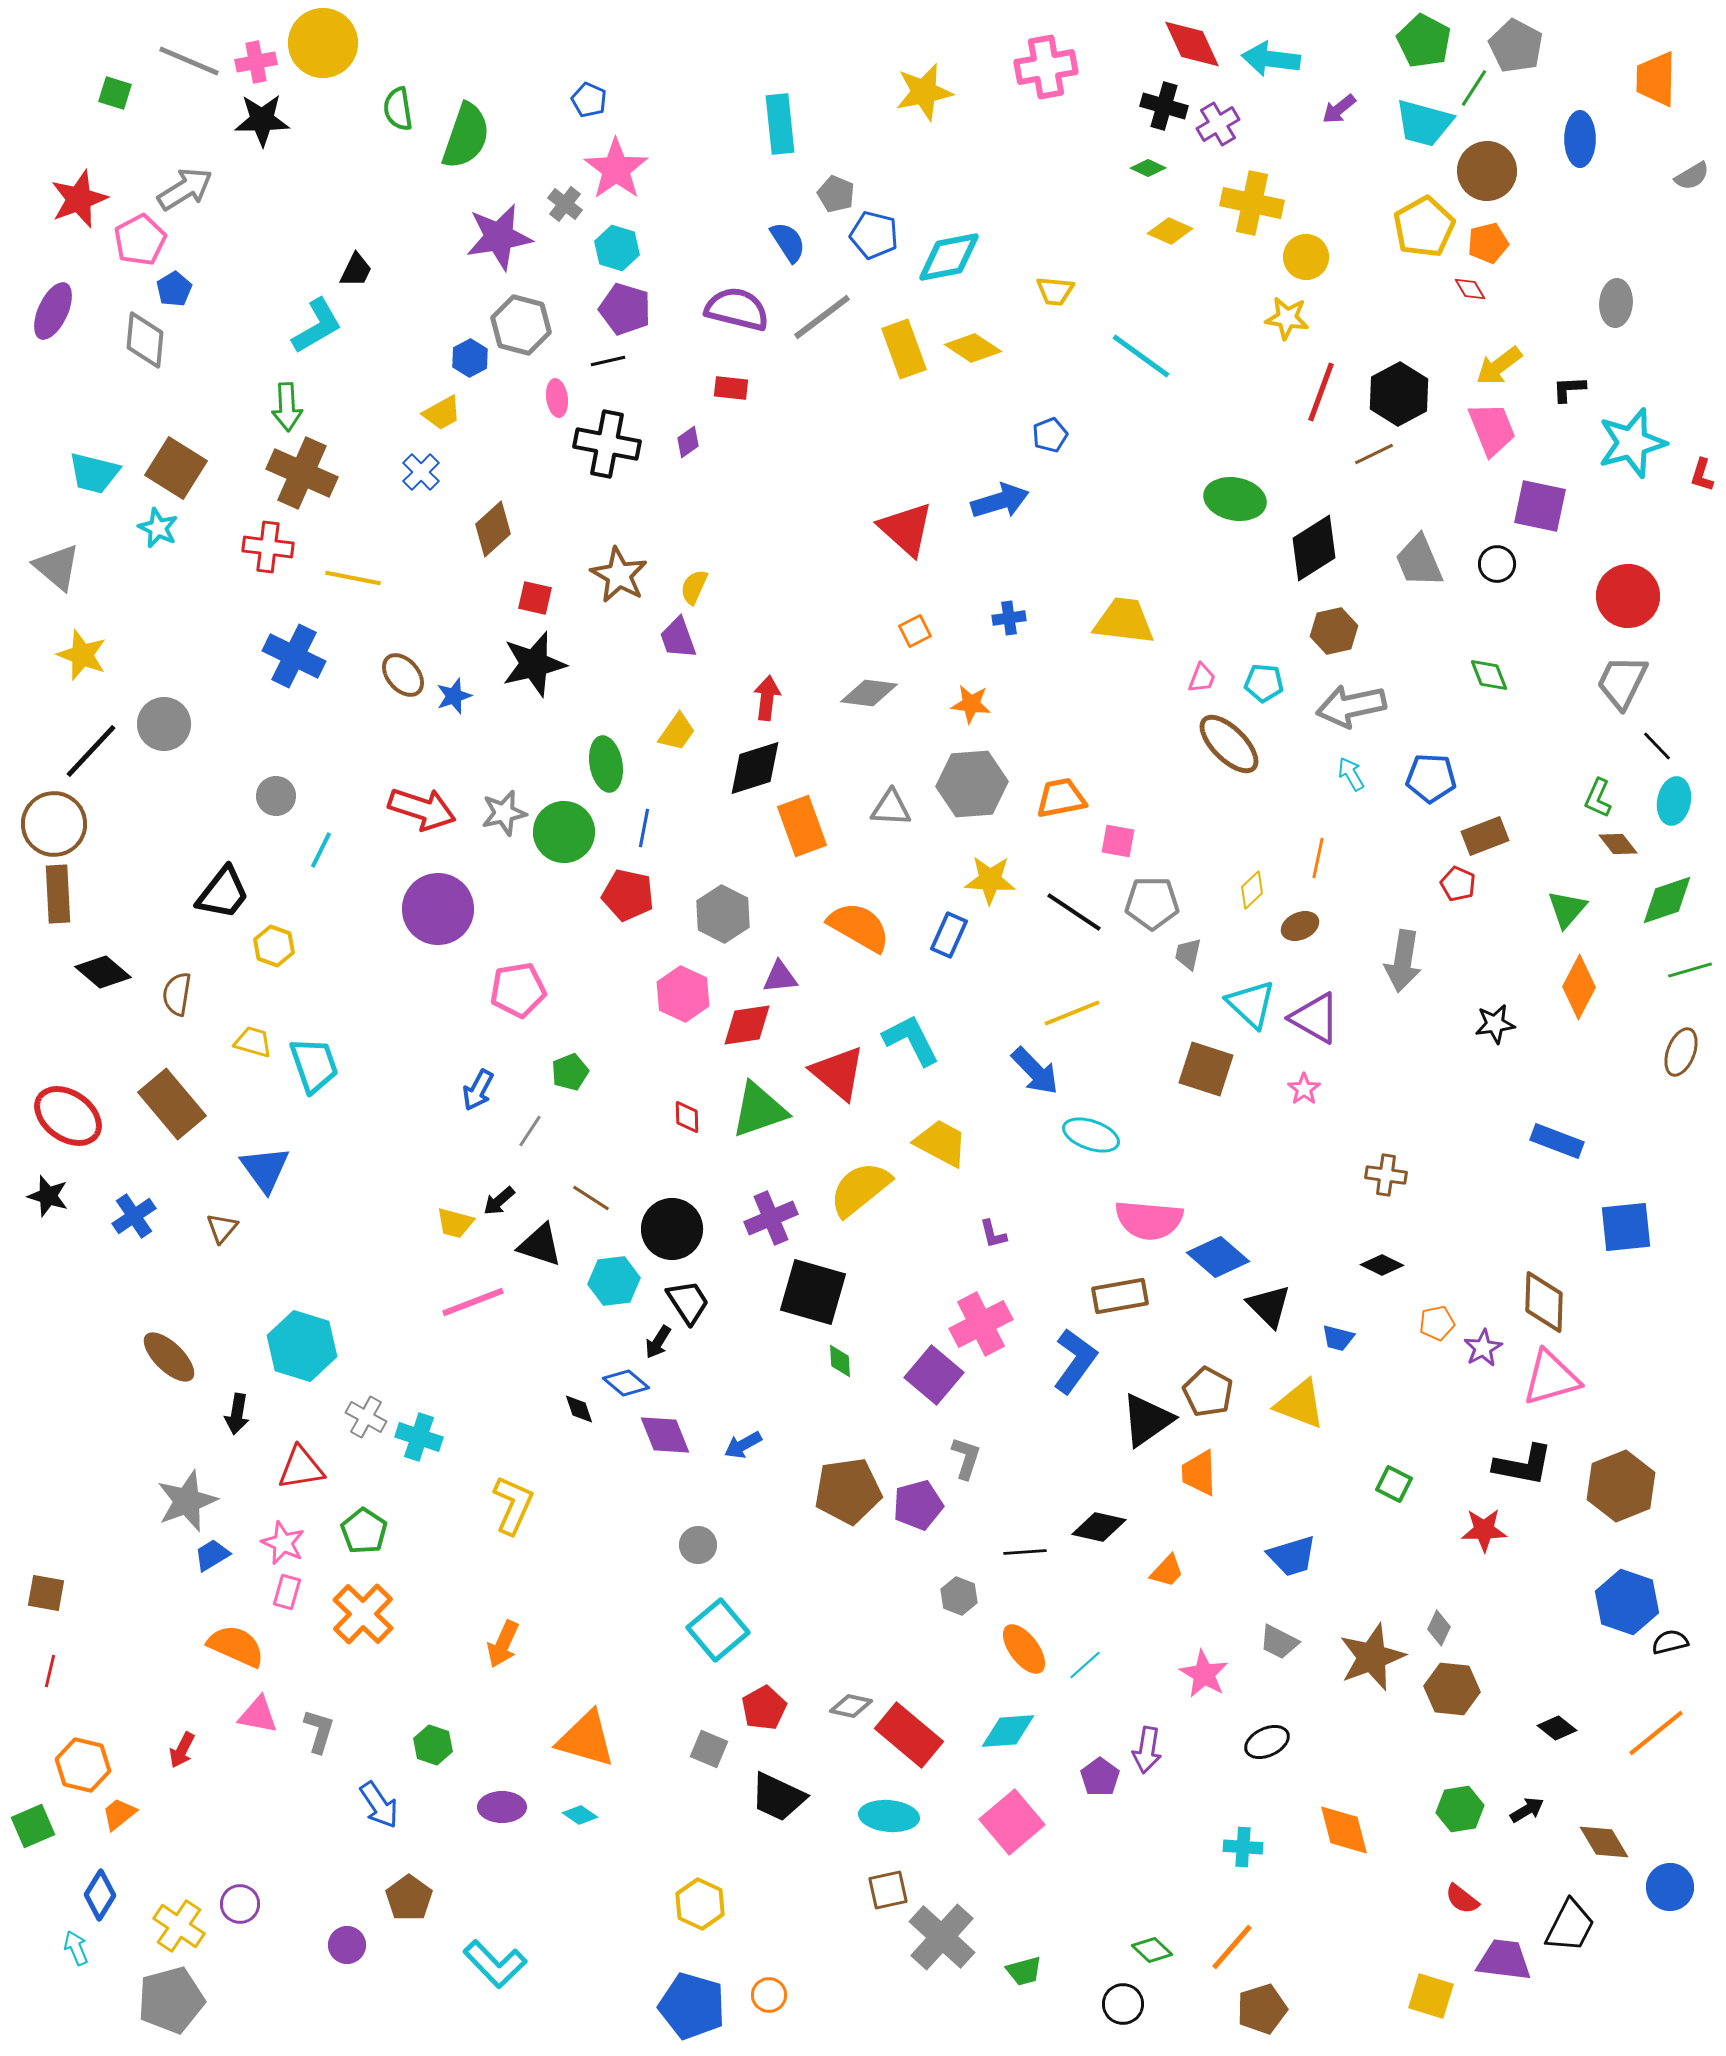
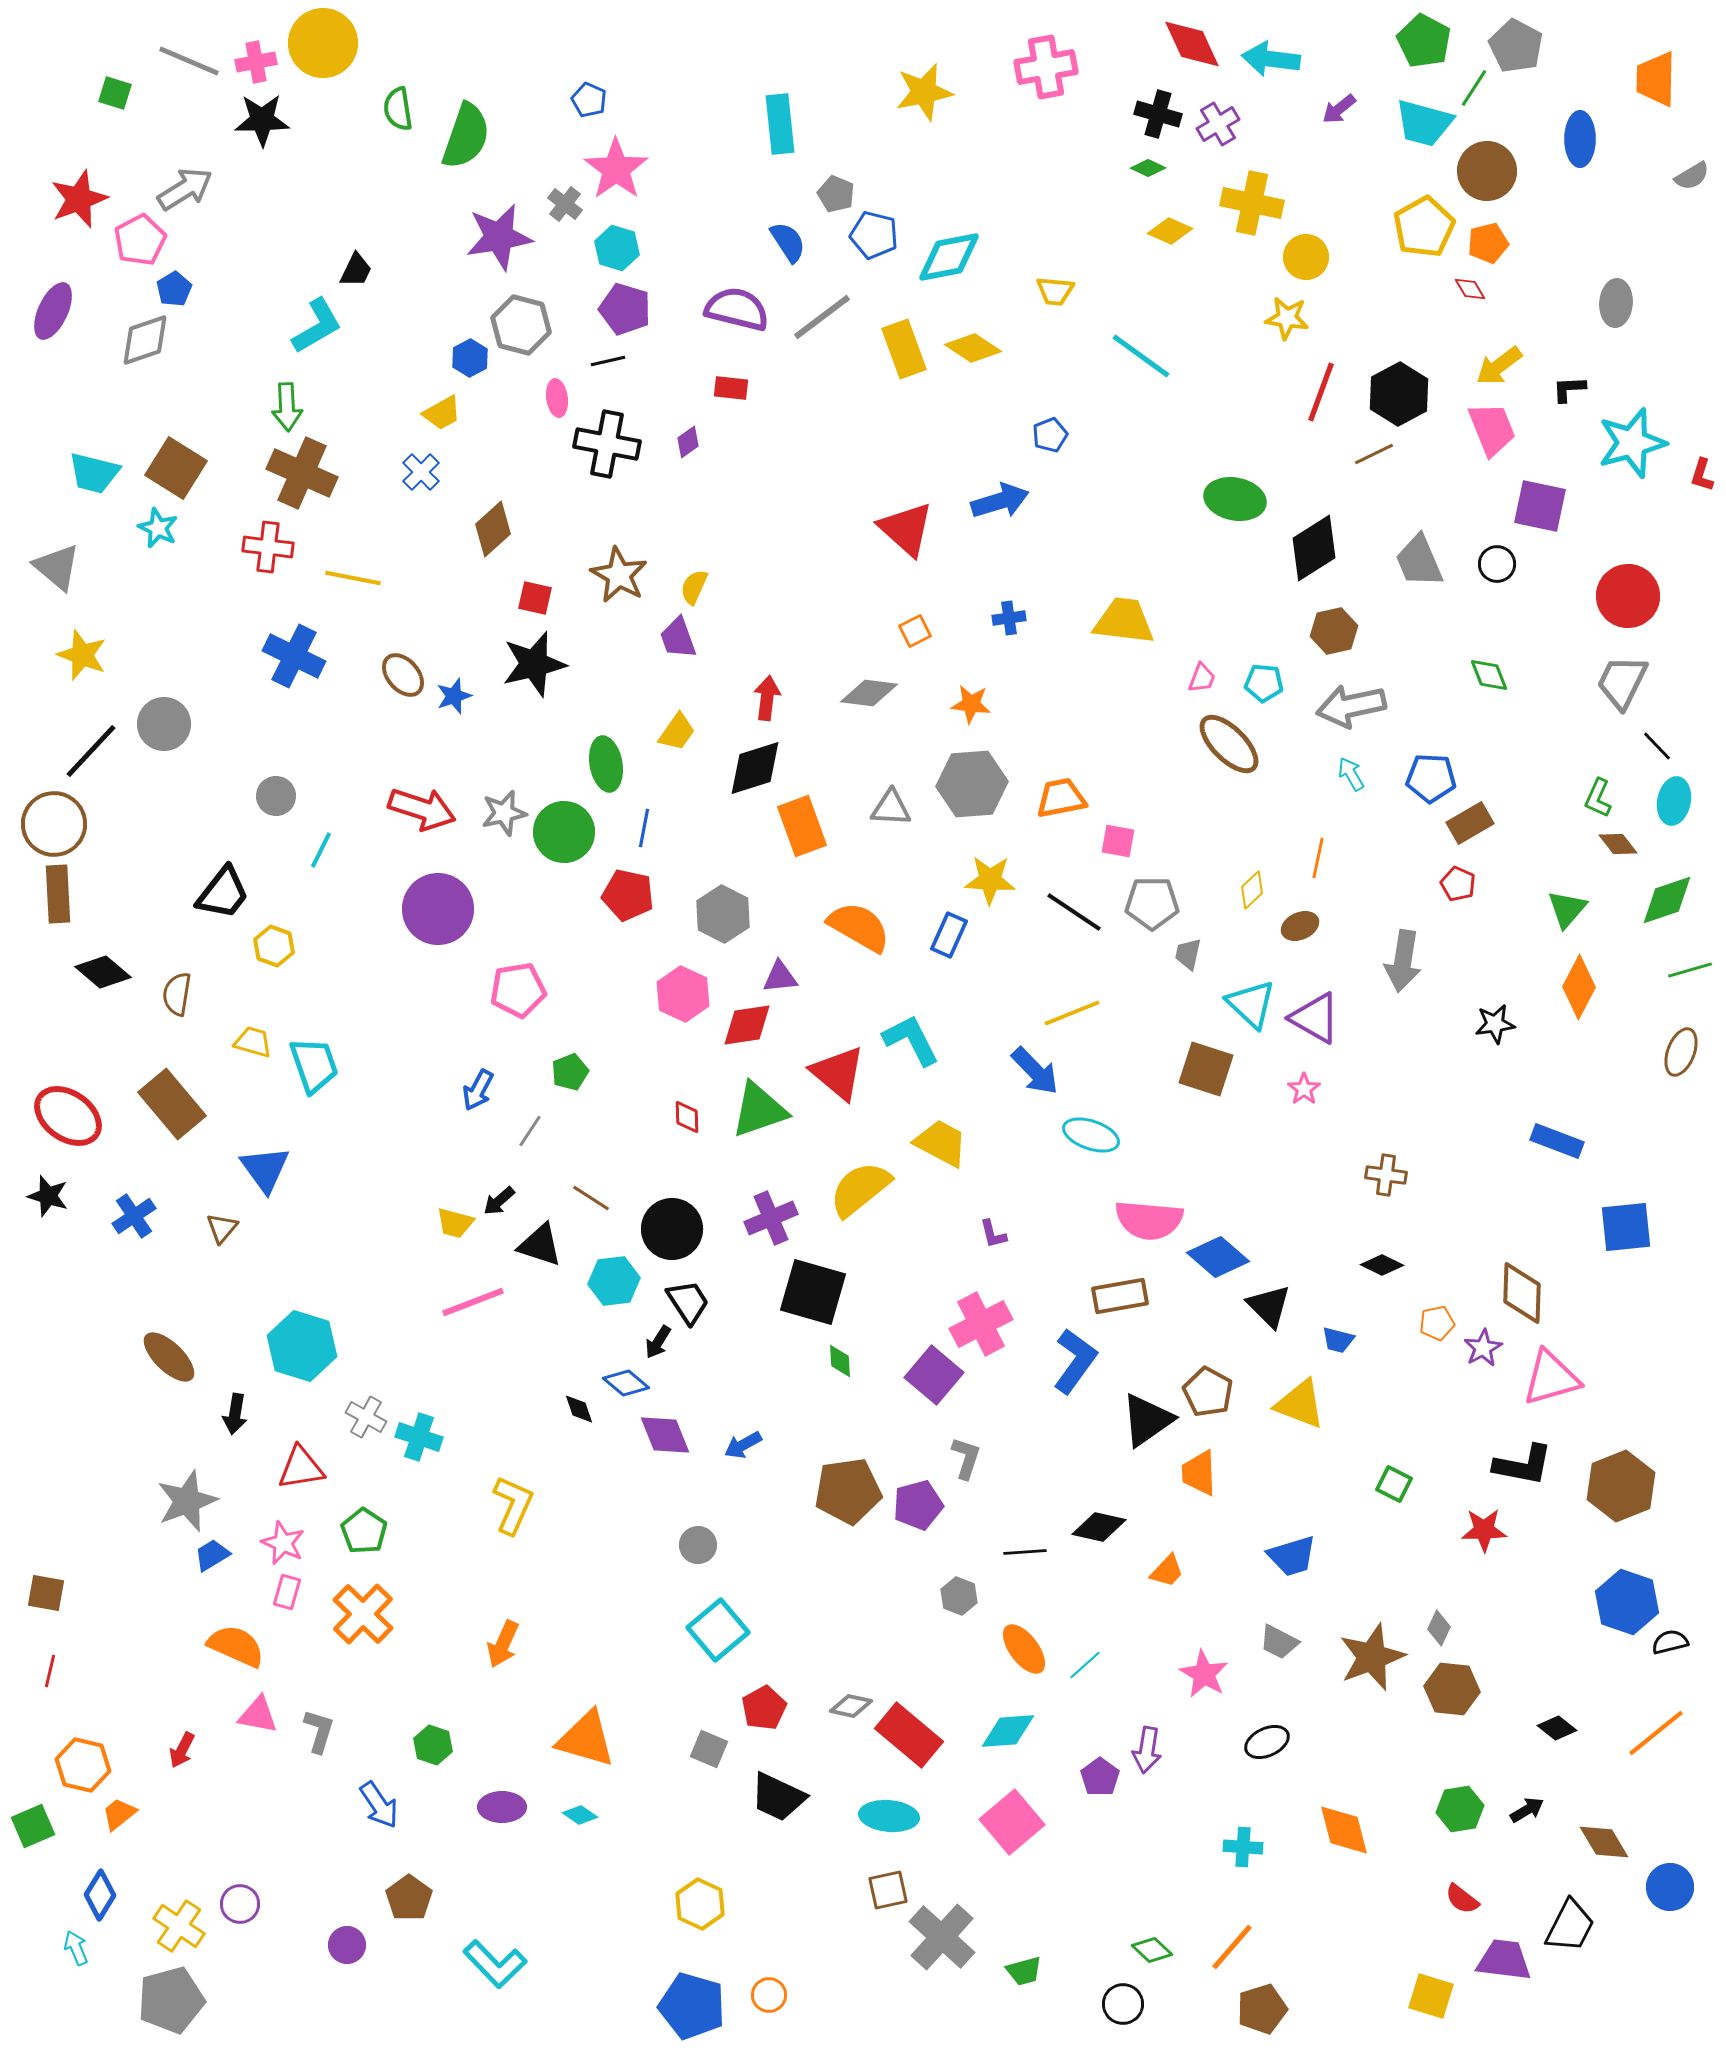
black cross at (1164, 106): moved 6 px left, 8 px down
gray diamond at (145, 340): rotated 66 degrees clockwise
brown rectangle at (1485, 836): moved 15 px left, 13 px up; rotated 9 degrees counterclockwise
brown diamond at (1544, 1302): moved 22 px left, 9 px up
blue trapezoid at (1338, 1338): moved 2 px down
black arrow at (237, 1414): moved 2 px left
